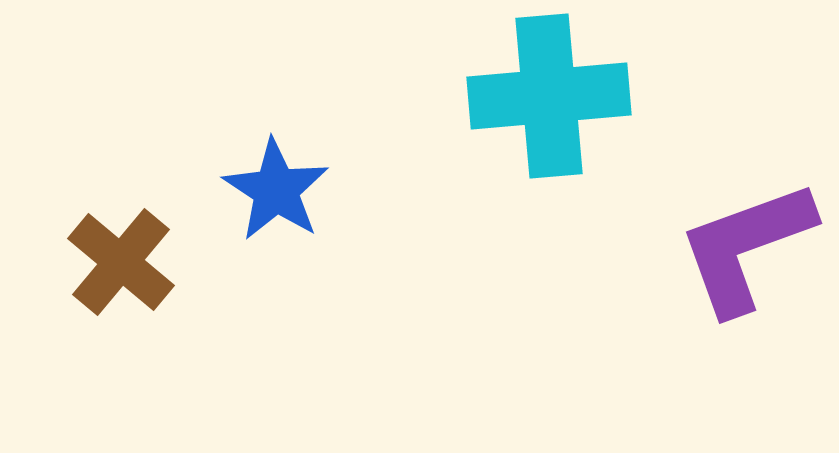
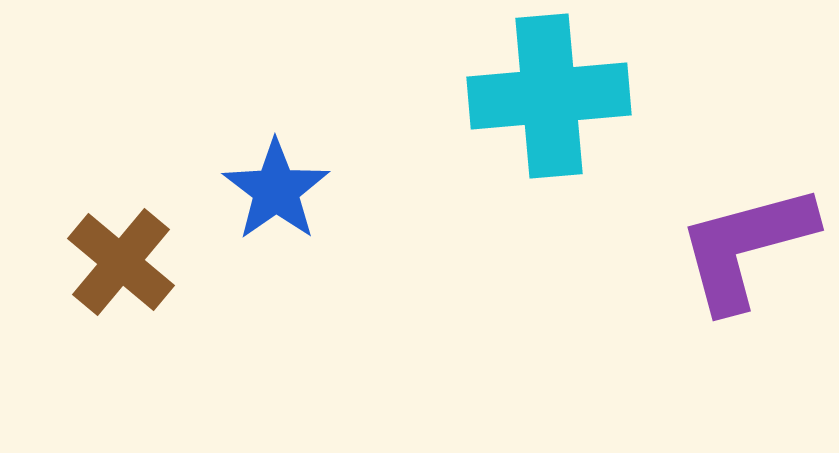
blue star: rotated 4 degrees clockwise
purple L-shape: rotated 5 degrees clockwise
